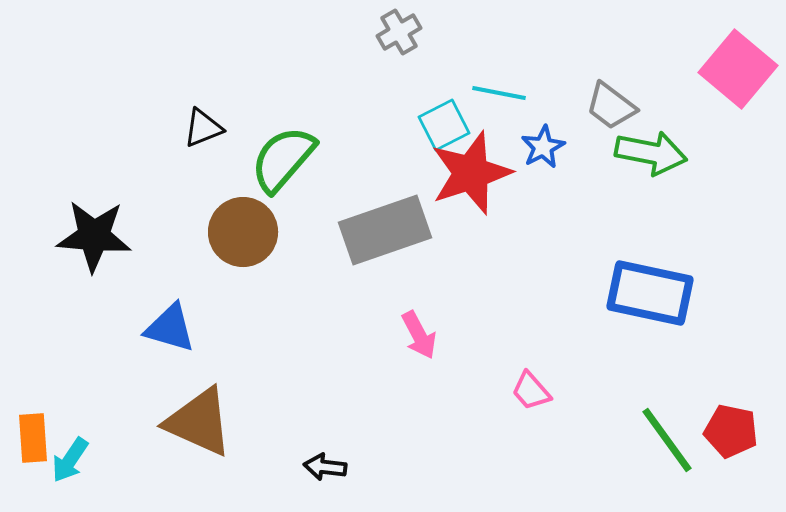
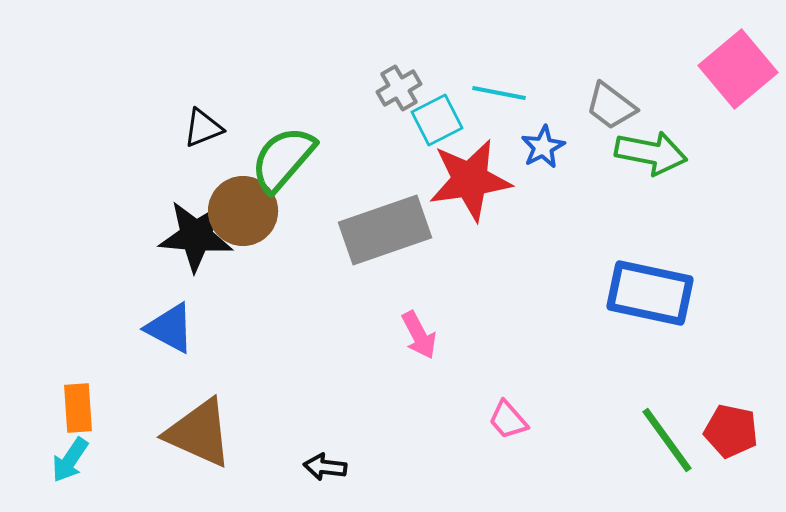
gray cross: moved 56 px down
pink square: rotated 10 degrees clockwise
cyan square: moved 7 px left, 5 px up
red star: moved 1 px left, 7 px down; rotated 10 degrees clockwise
brown circle: moved 21 px up
black star: moved 102 px right
blue triangle: rotated 12 degrees clockwise
pink trapezoid: moved 23 px left, 29 px down
brown triangle: moved 11 px down
orange rectangle: moved 45 px right, 30 px up
